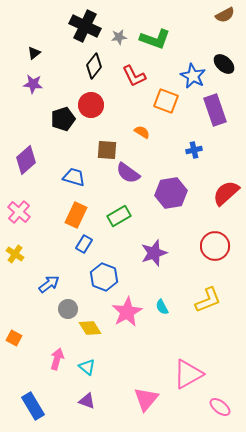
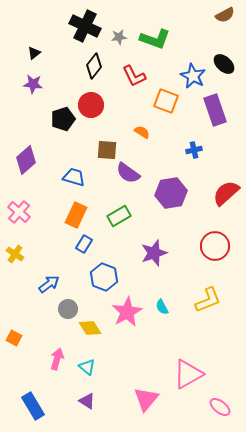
purple triangle at (87, 401): rotated 12 degrees clockwise
